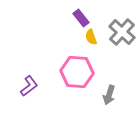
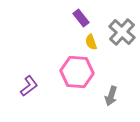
yellow semicircle: moved 5 px down
gray arrow: moved 2 px right, 1 px down
